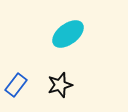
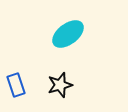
blue rectangle: rotated 55 degrees counterclockwise
